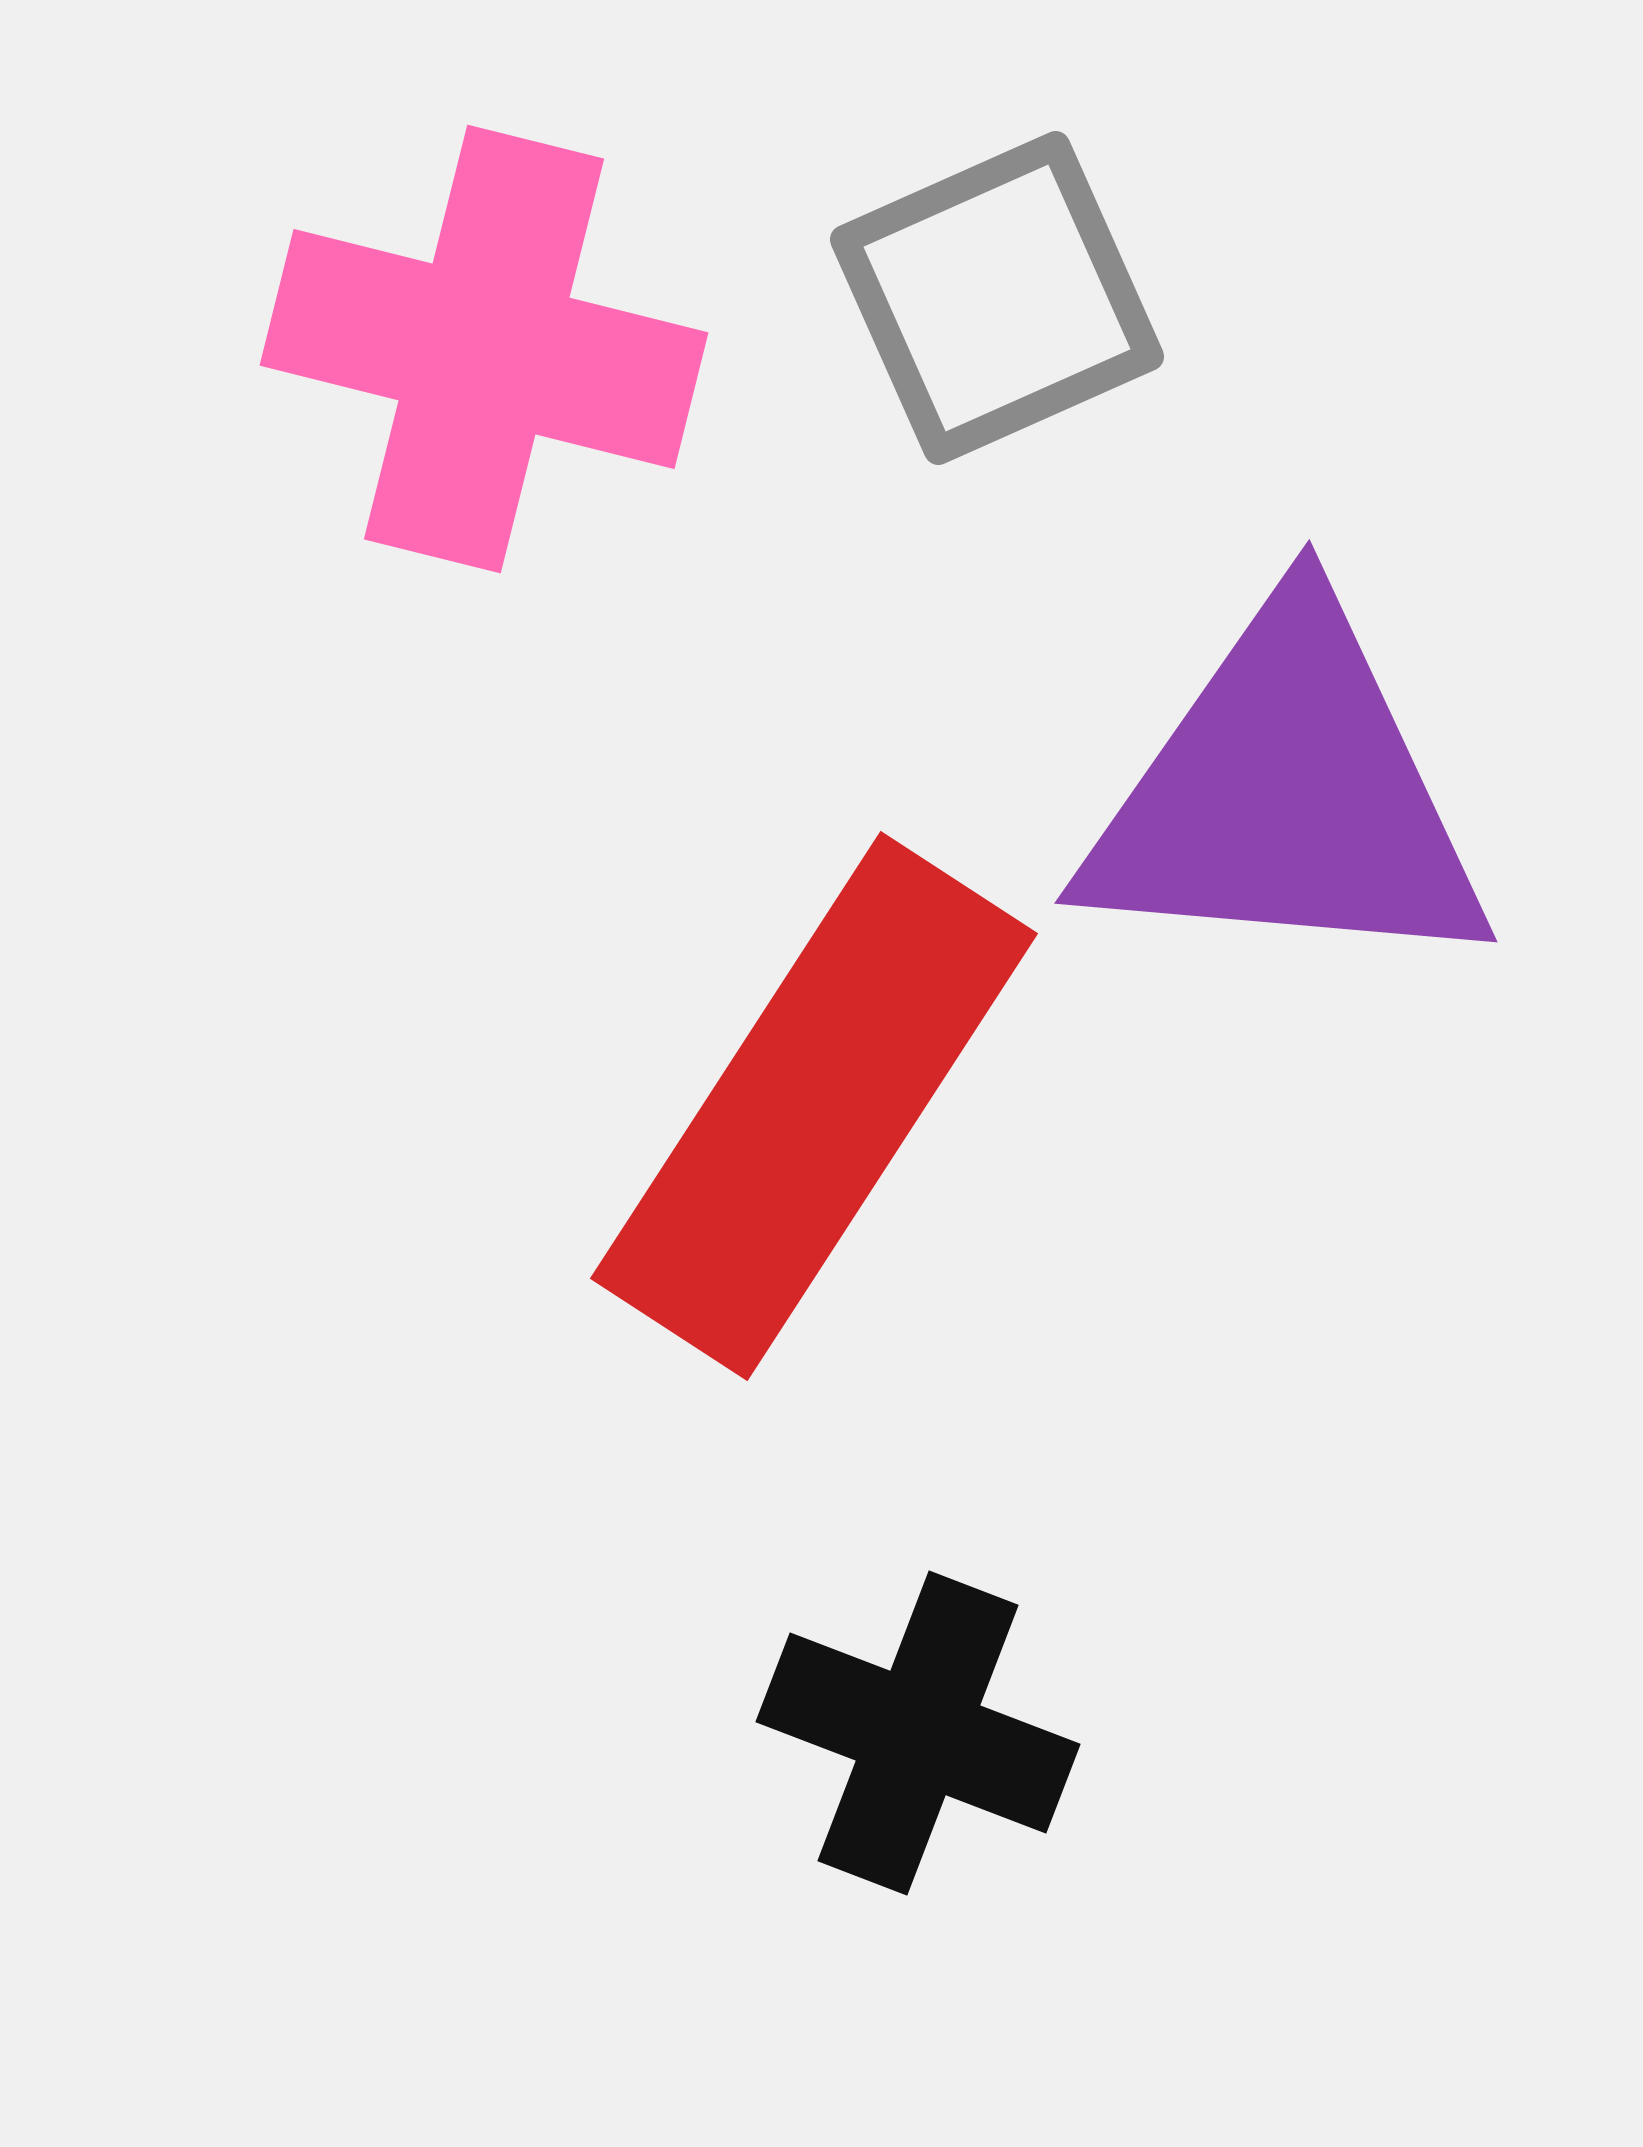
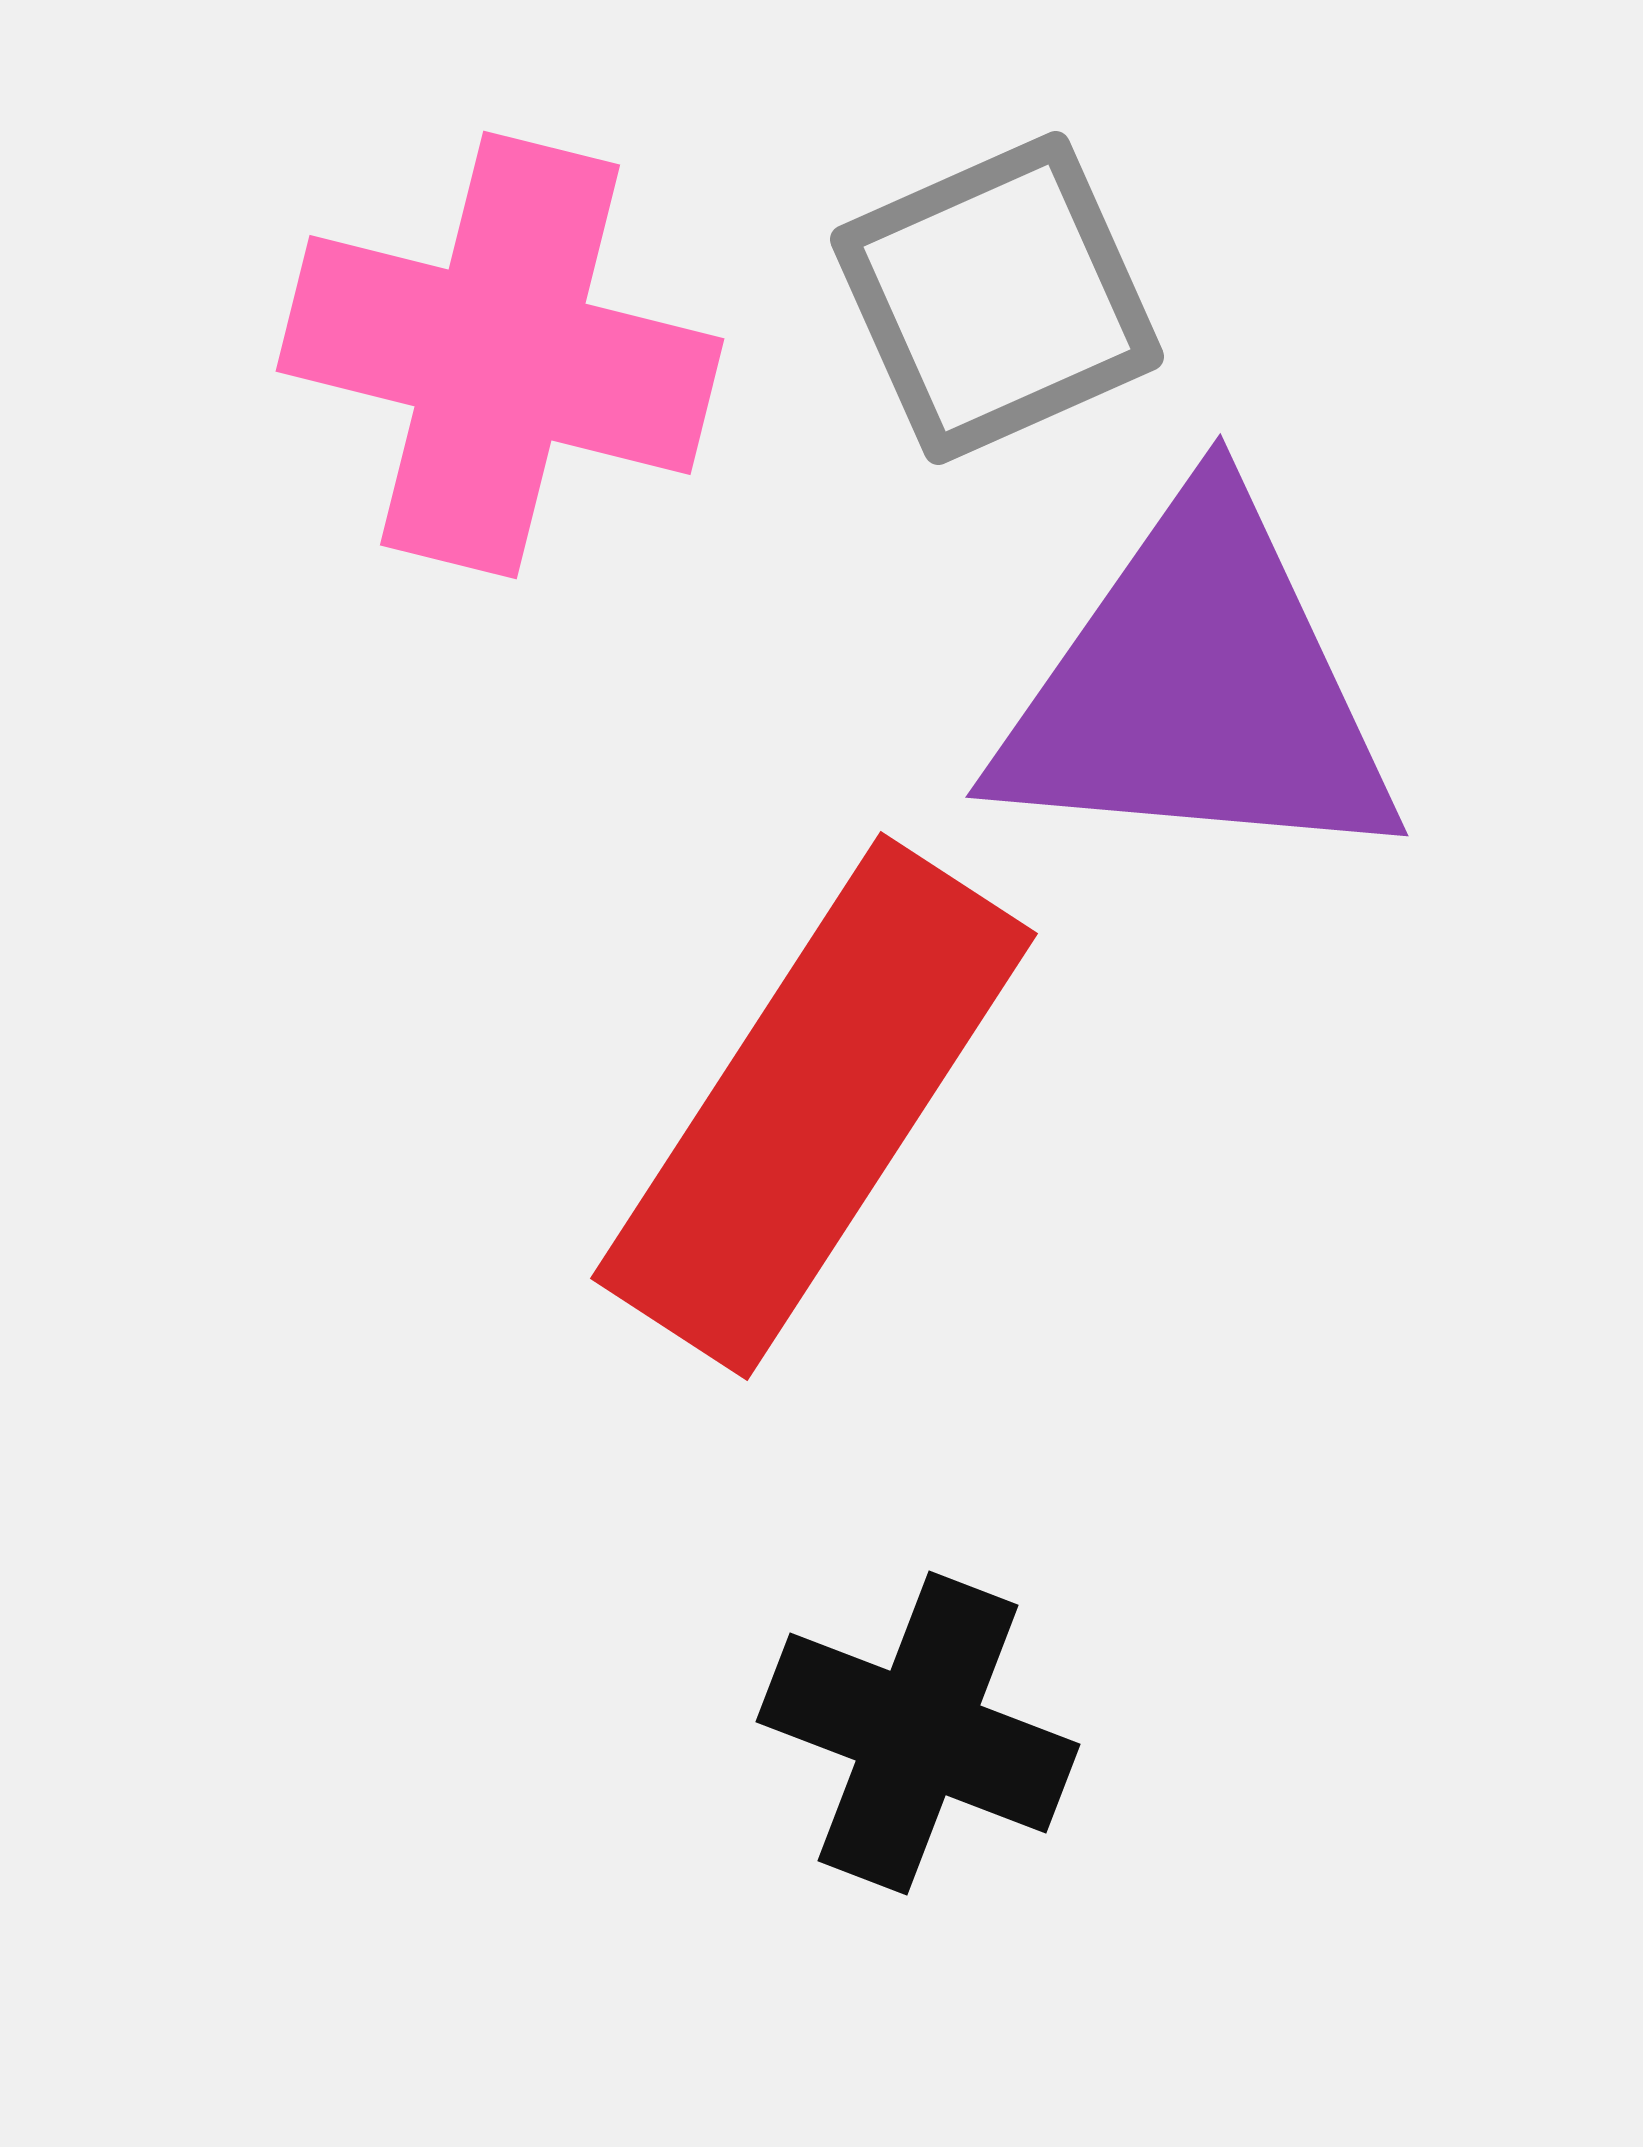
pink cross: moved 16 px right, 6 px down
purple triangle: moved 89 px left, 106 px up
